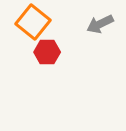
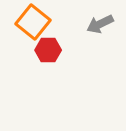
red hexagon: moved 1 px right, 2 px up
